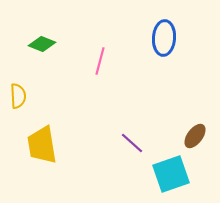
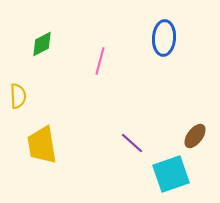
green diamond: rotated 48 degrees counterclockwise
